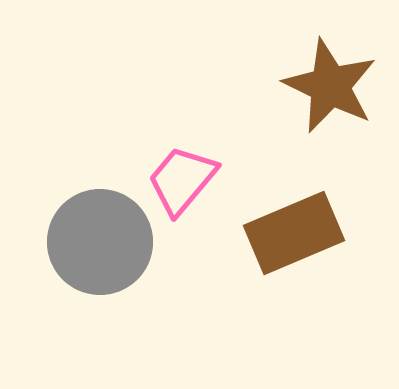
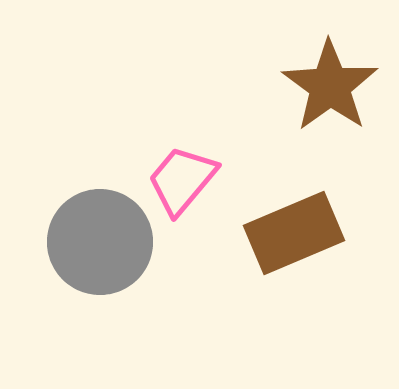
brown star: rotated 10 degrees clockwise
